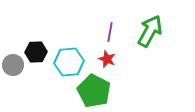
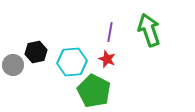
green arrow: moved 1 px left, 1 px up; rotated 48 degrees counterclockwise
black hexagon: rotated 10 degrees counterclockwise
cyan hexagon: moved 3 px right
